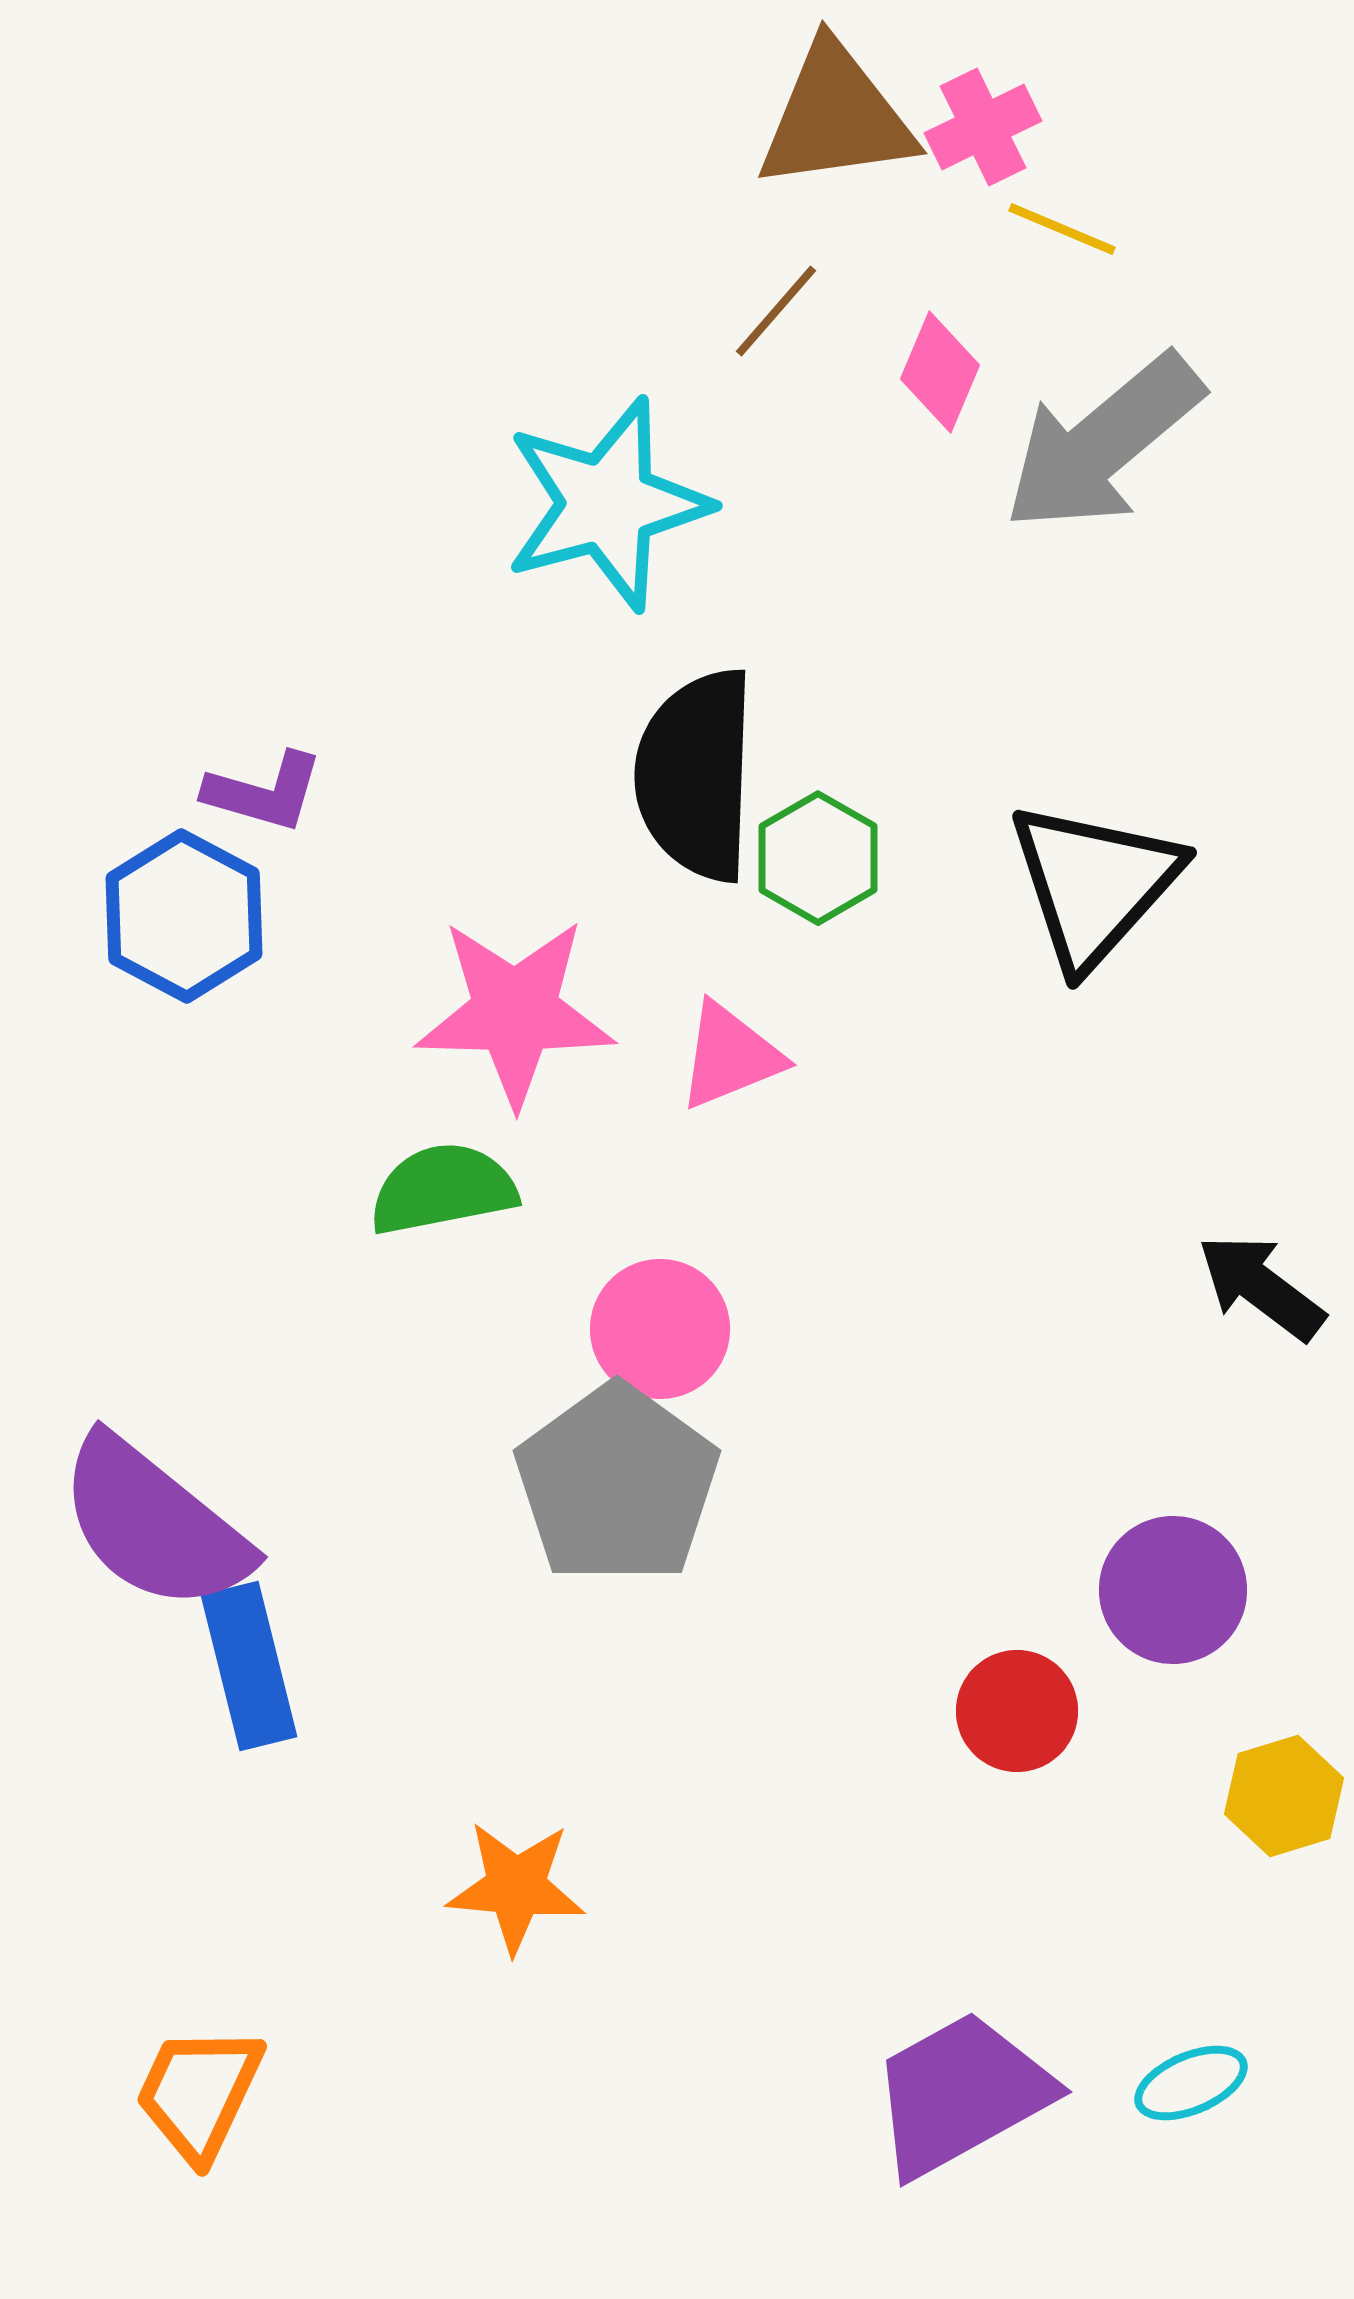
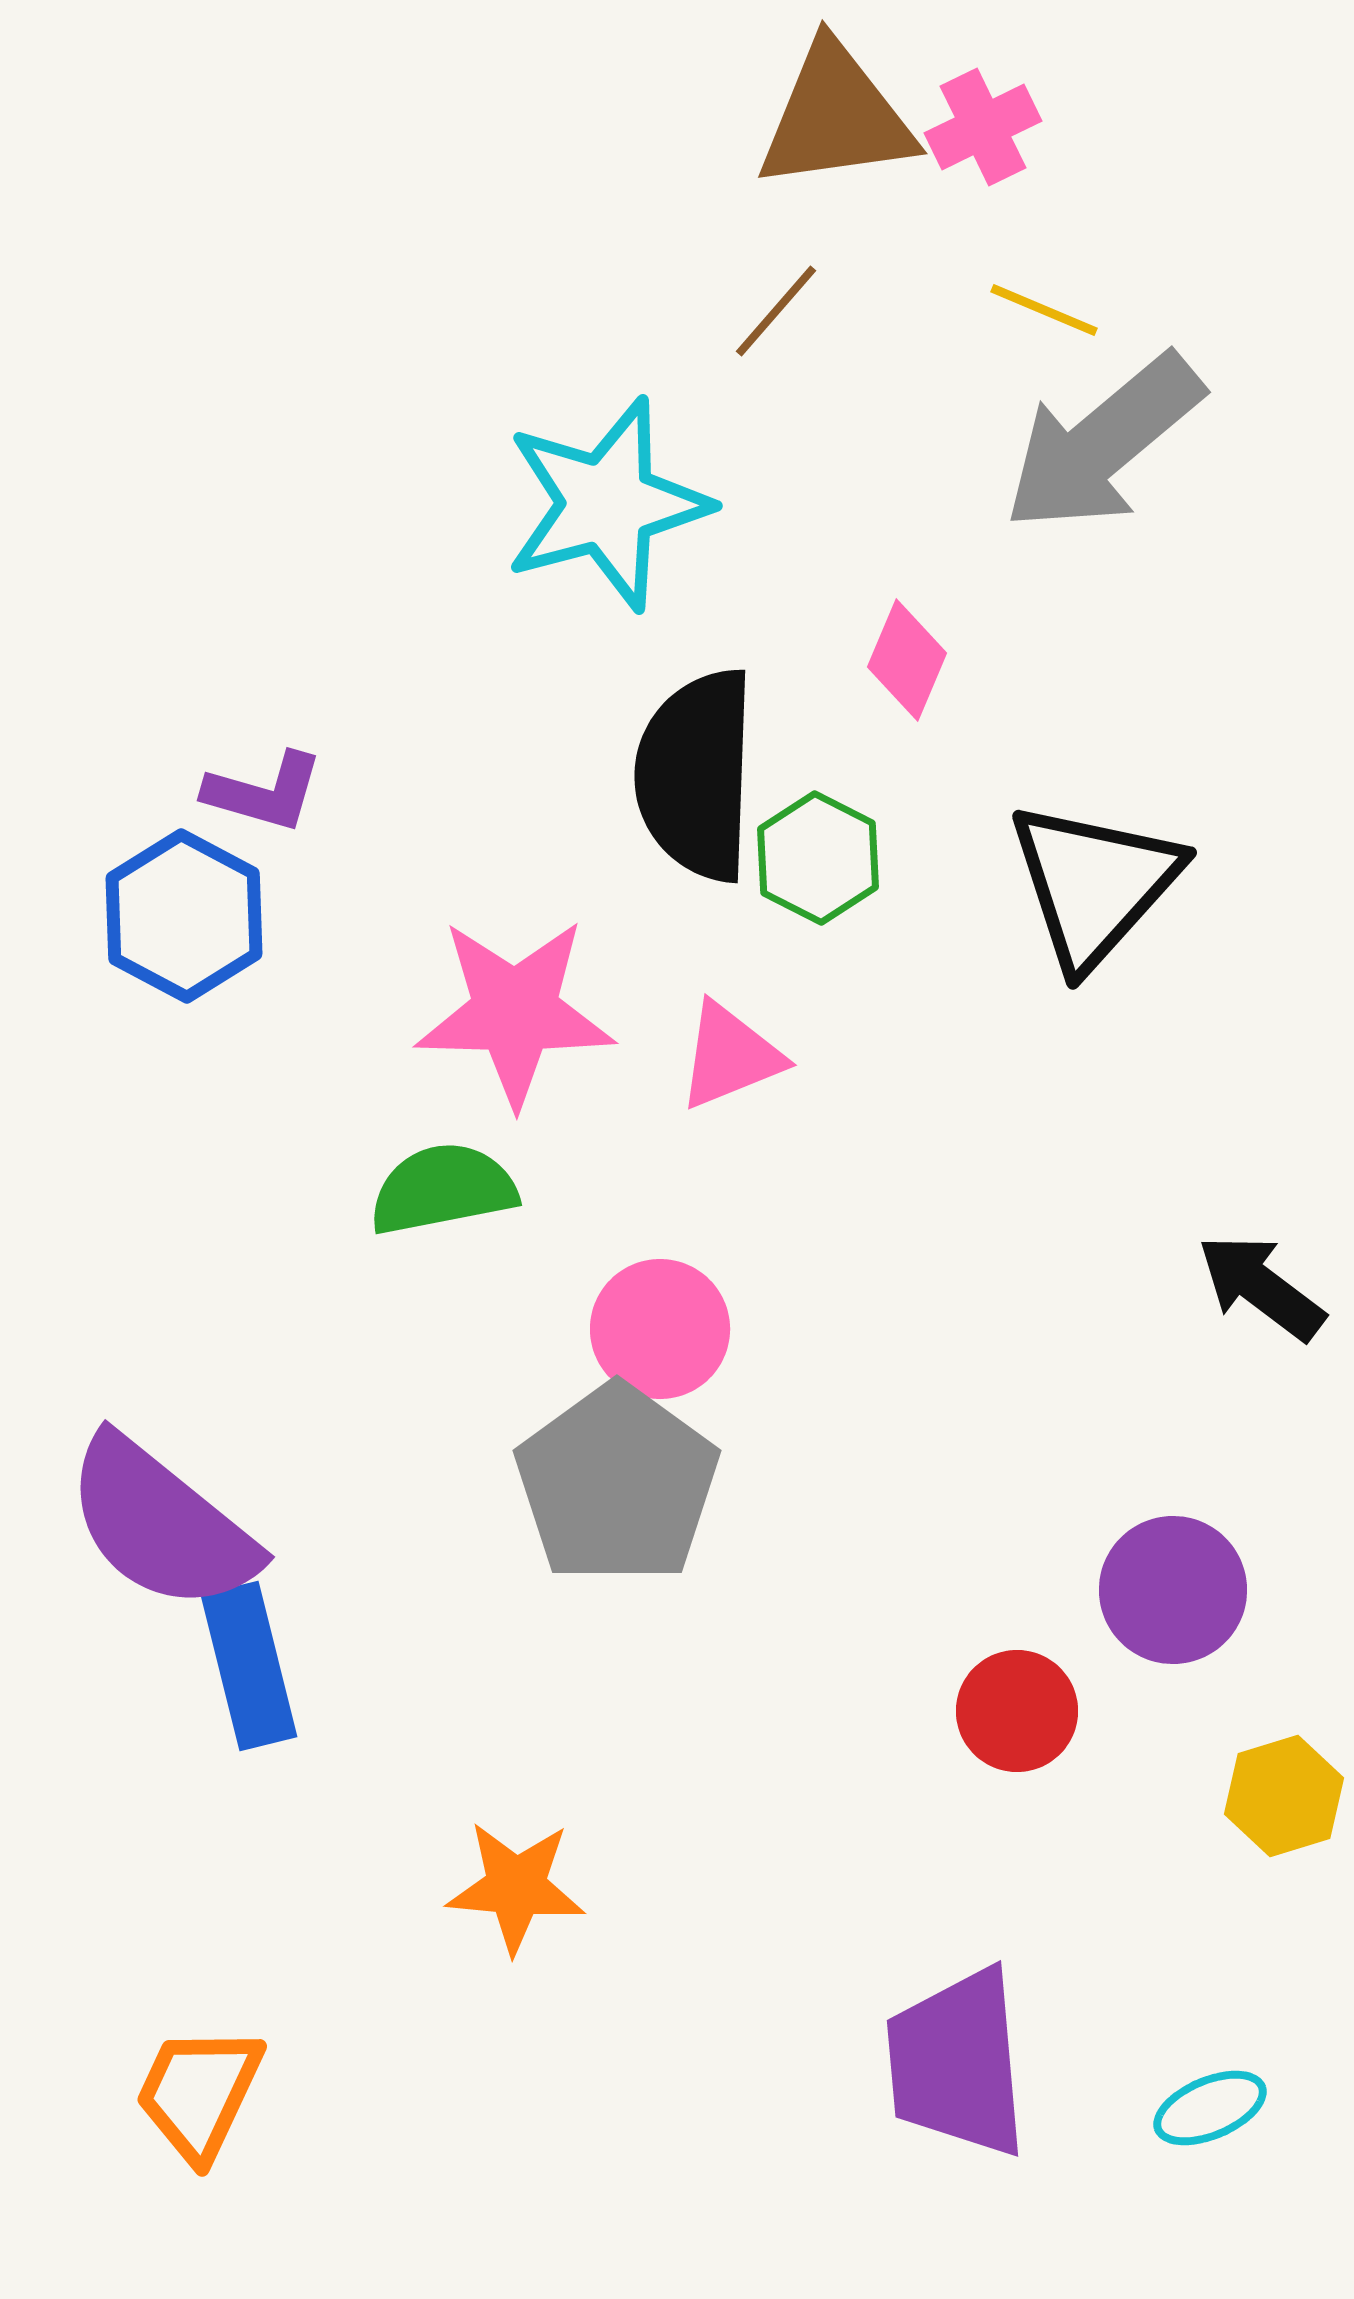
yellow line: moved 18 px left, 81 px down
pink diamond: moved 33 px left, 288 px down
green hexagon: rotated 3 degrees counterclockwise
purple semicircle: moved 7 px right
cyan ellipse: moved 19 px right, 25 px down
purple trapezoid: moved 4 px left, 31 px up; rotated 66 degrees counterclockwise
